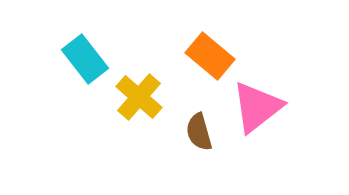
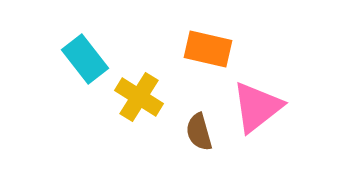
orange rectangle: moved 2 px left, 7 px up; rotated 27 degrees counterclockwise
yellow cross: rotated 9 degrees counterclockwise
